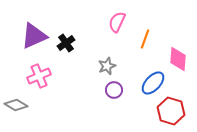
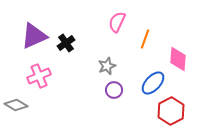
red hexagon: rotated 16 degrees clockwise
